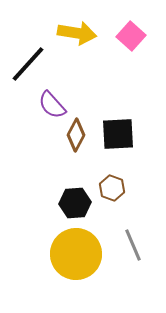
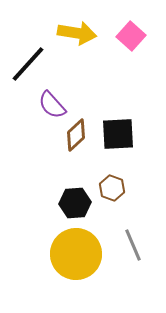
brown diamond: rotated 20 degrees clockwise
